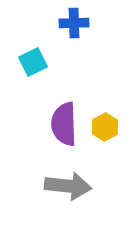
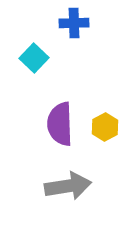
cyan square: moved 1 px right, 4 px up; rotated 20 degrees counterclockwise
purple semicircle: moved 4 px left
gray arrow: rotated 15 degrees counterclockwise
